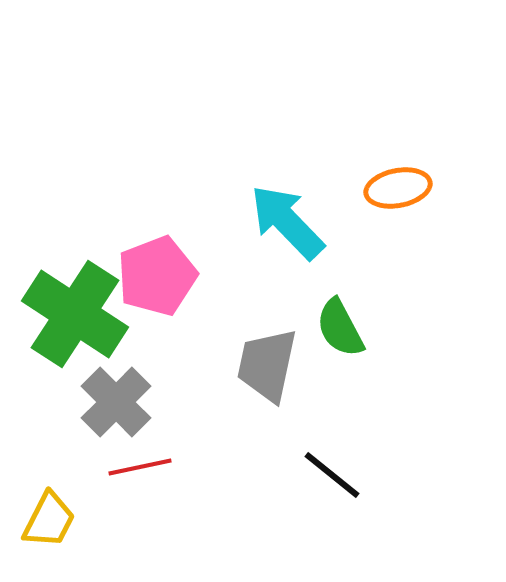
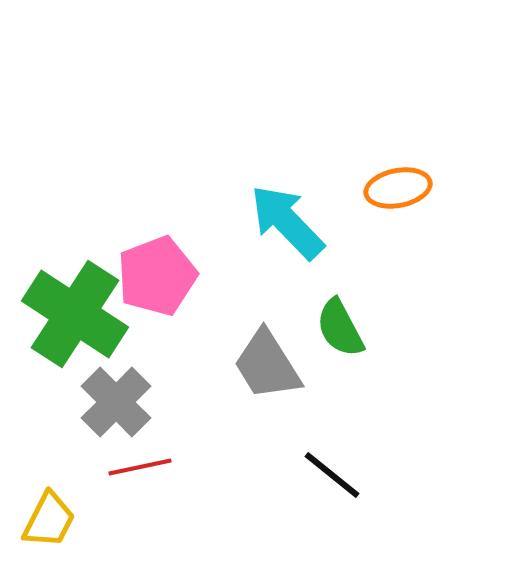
gray trapezoid: rotated 44 degrees counterclockwise
